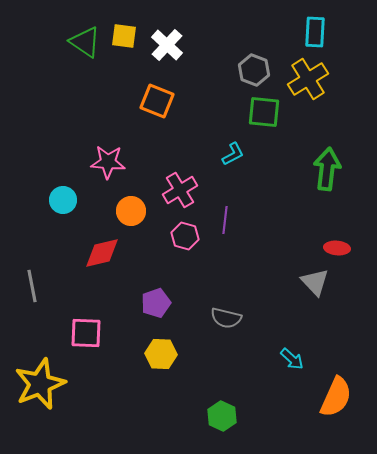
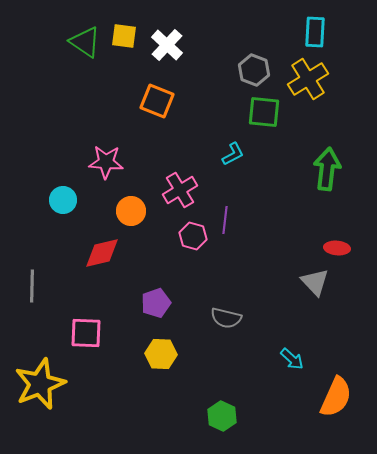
pink star: moved 2 px left
pink hexagon: moved 8 px right
gray line: rotated 12 degrees clockwise
